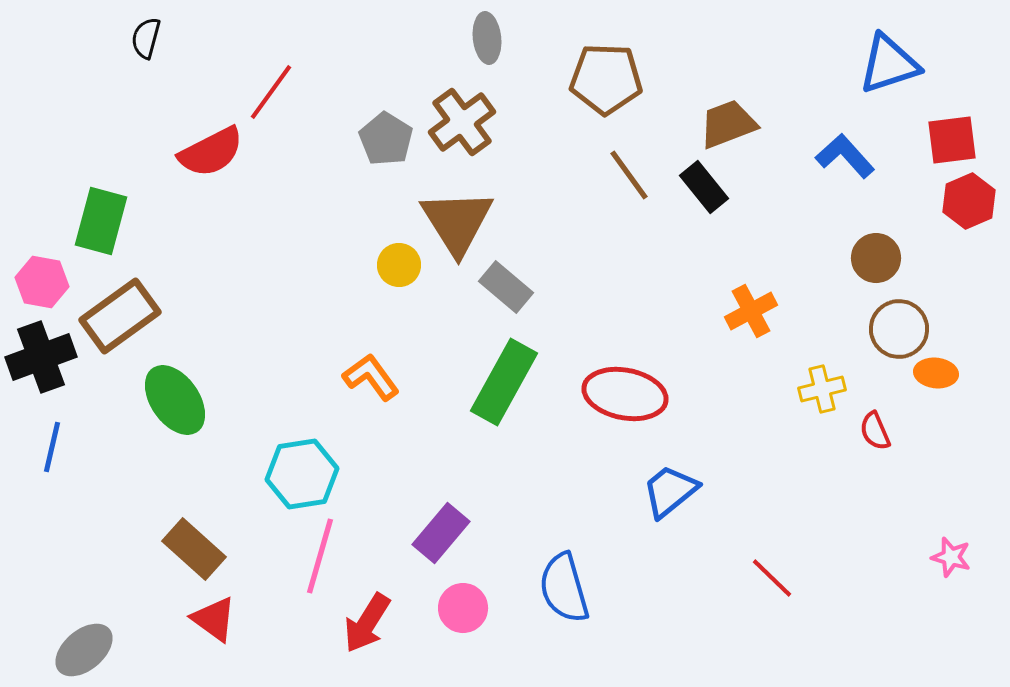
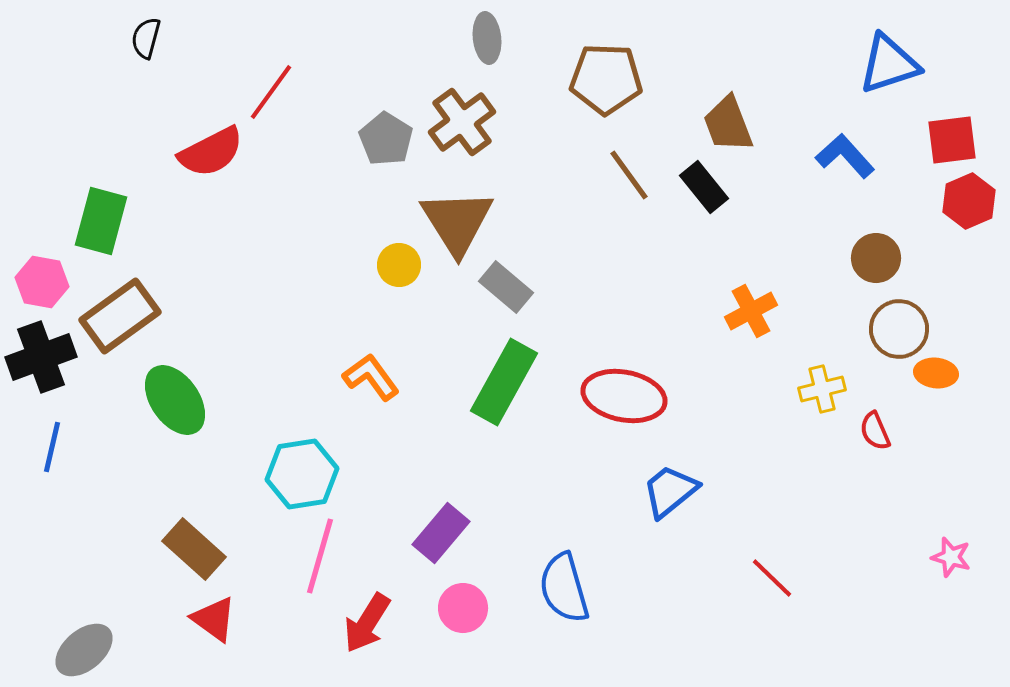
brown trapezoid at (728, 124): rotated 90 degrees counterclockwise
red ellipse at (625, 394): moved 1 px left, 2 px down
